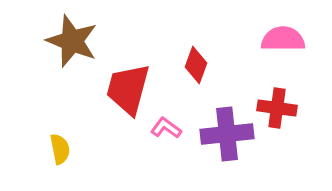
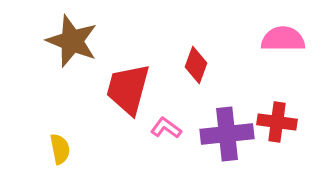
red cross: moved 14 px down
